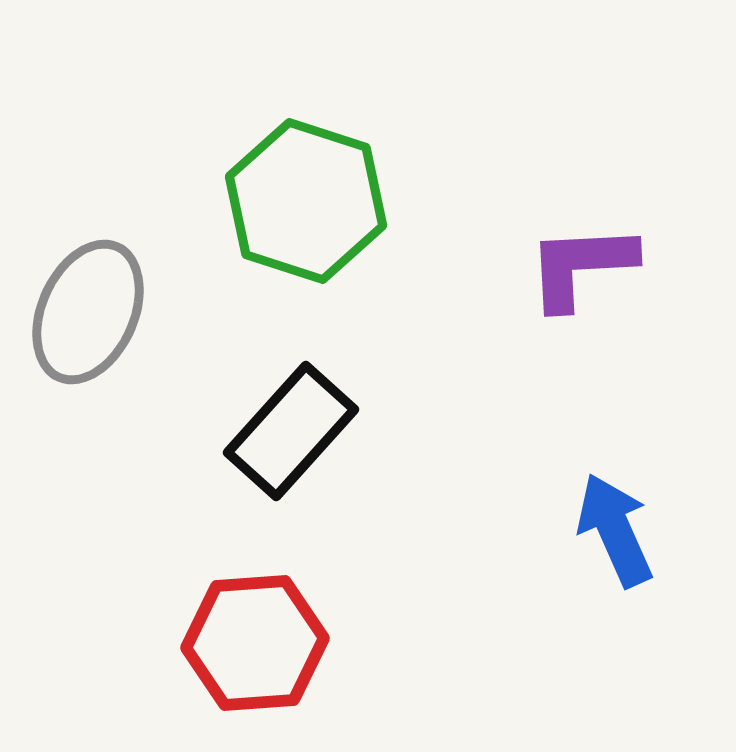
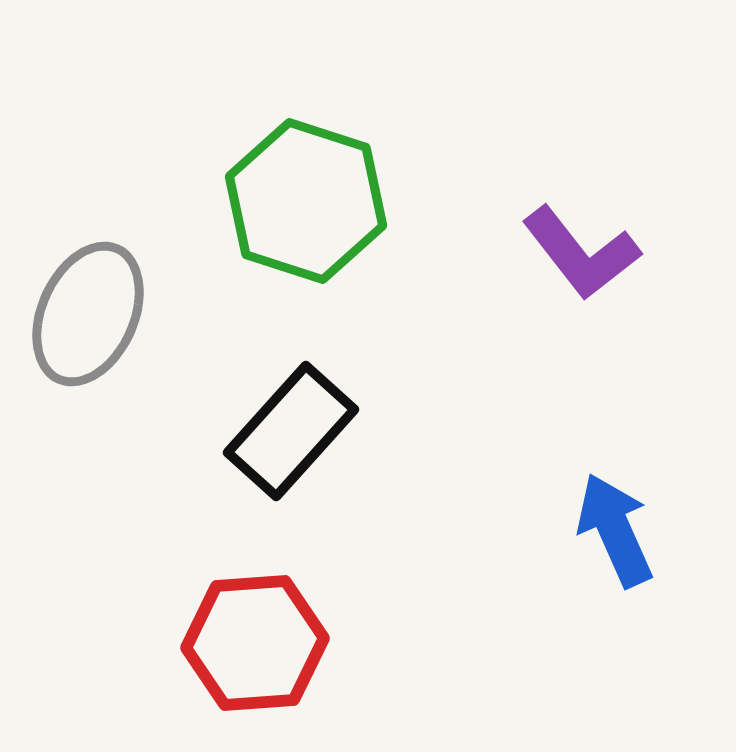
purple L-shape: moved 13 px up; rotated 125 degrees counterclockwise
gray ellipse: moved 2 px down
